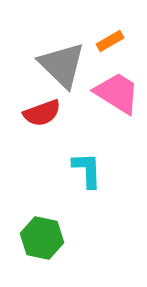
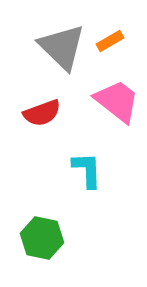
gray triangle: moved 18 px up
pink trapezoid: moved 8 px down; rotated 6 degrees clockwise
